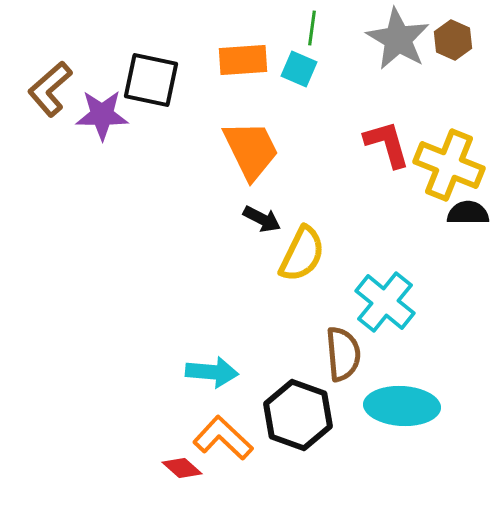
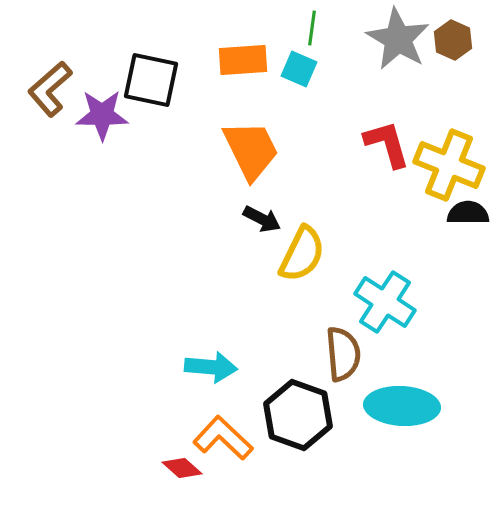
cyan cross: rotated 6 degrees counterclockwise
cyan arrow: moved 1 px left, 5 px up
